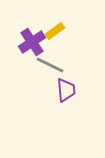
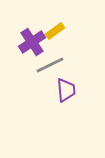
gray line: rotated 52 degrees counterclockwise
